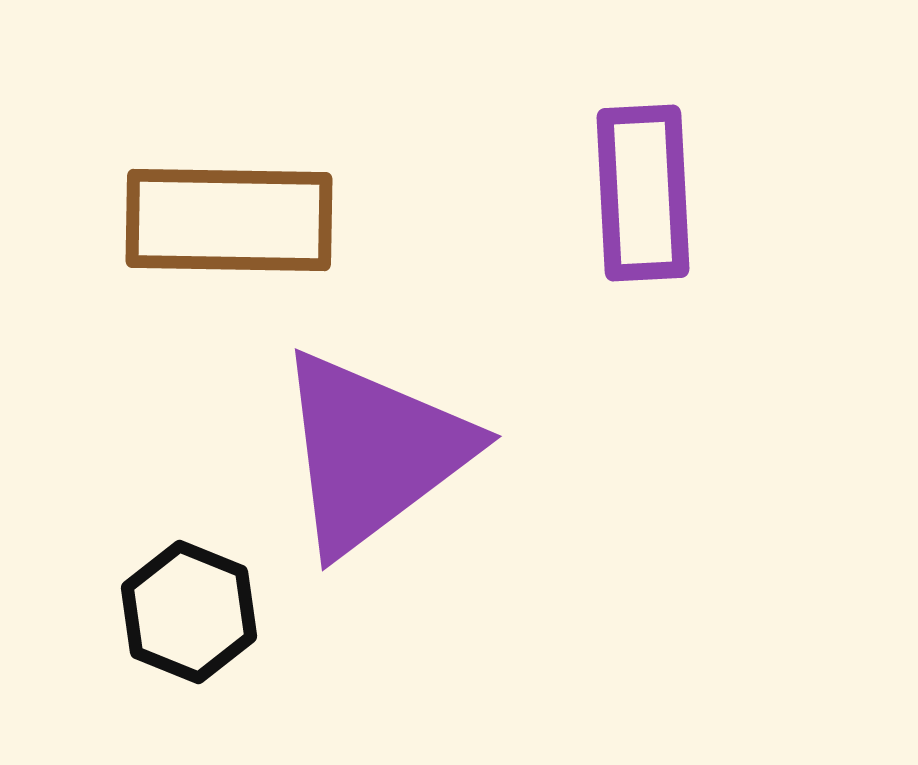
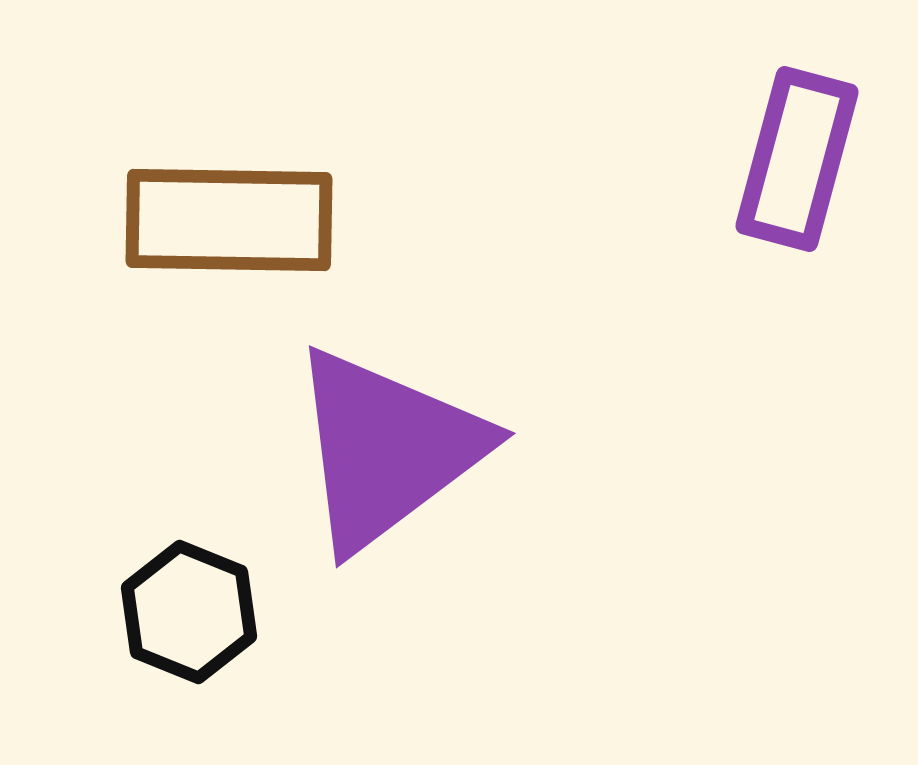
purple rectangle: moved 154 px right, 34 px up; rotated 18 degrees clockwise
purple triangle: moved 14 px right, 3 px up
